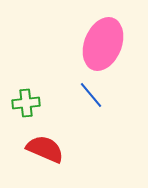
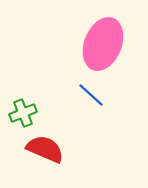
blue line: rotated 8 degrees counterclockwise
green cross: moved 3 px left, 10 px down; rotated 16 degrees counterclockwise
